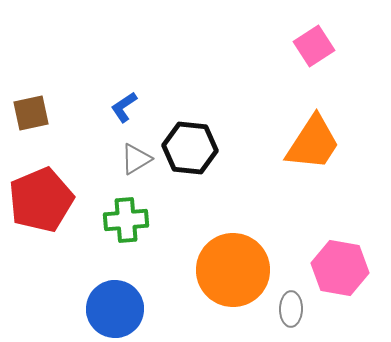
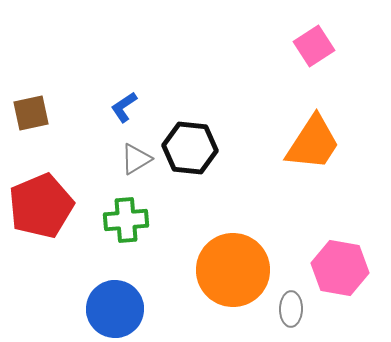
red pentagon: moved 6 px down
